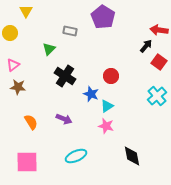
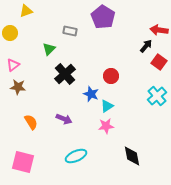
yellow triangle: rotated 40 degrees clockwise
black cross: moved 2 px up; rotated 15 degrees clockwise
pink star: rotated 21 degrees counterclockwise
pink square: moved 4 px left; rotated 15 degrees clockwise
